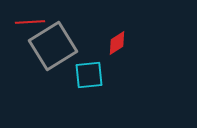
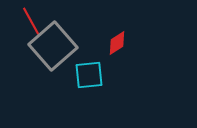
red line: moved 1 px right, 1 px up; rotated 64 degrees clockwise
gray square: rotated 9 degrees counterclockwise
